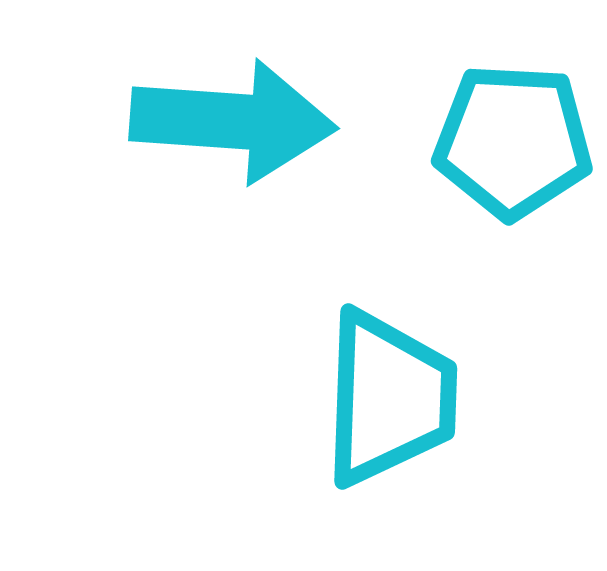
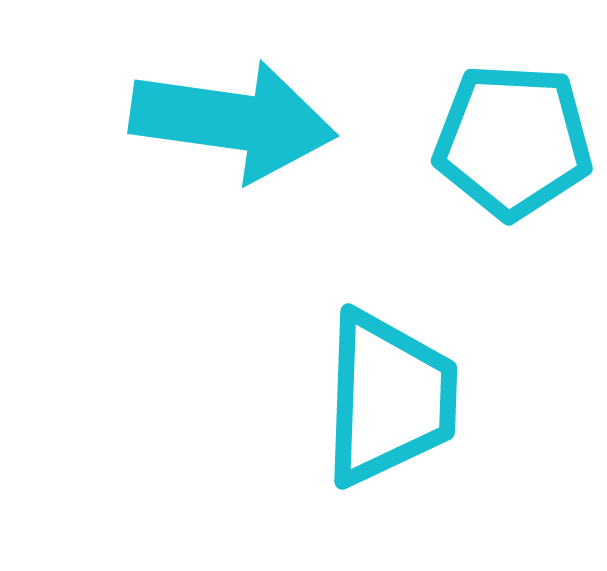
cyan arrow: rotated 4 degrees clockwise
